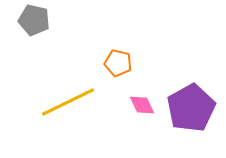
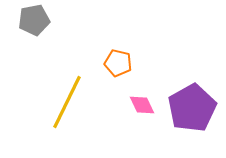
gray pentagon: rotated 24 degrees counterclockwise
yellow line: moved 1 px left; rotated 38 degrees counterclockwise
purple pentagon: moved 1 px right
